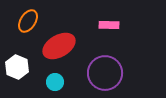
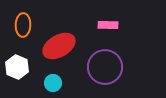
orange ellipse: moved 5 px left, 4 px down; rotated 30 degrees counterclockwise
pink rectangle: moved 1 px left
purple circle: moved 6 px up
cyan circle: moved 2 px left, 1 px down
